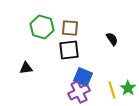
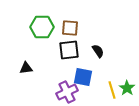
green hexagon: rotated 15 degrees counterclockwise
black semicircle: moved 14 px left, 12 px down
blue square: rotated 12 degrees counterclockwise
green star: moved 1 px left
purple cross: moved 12 px left
